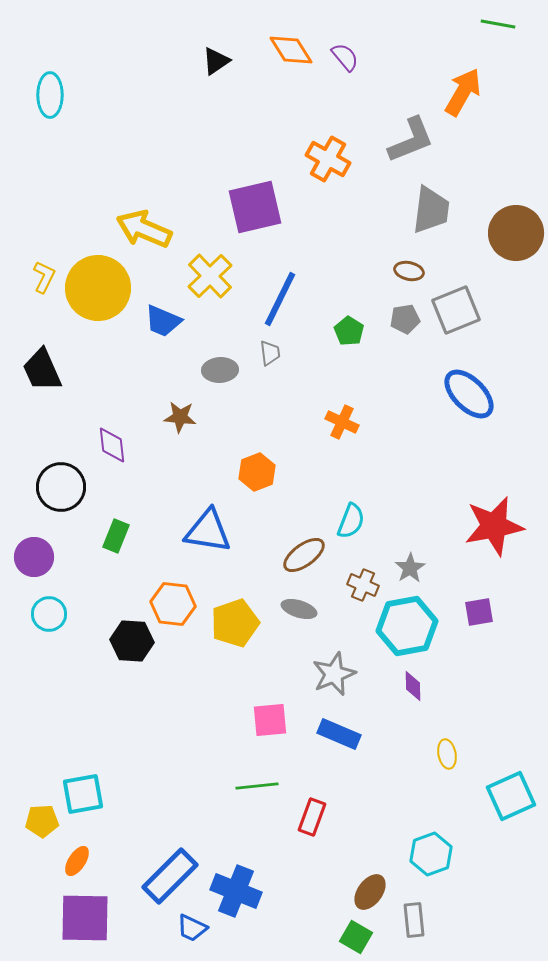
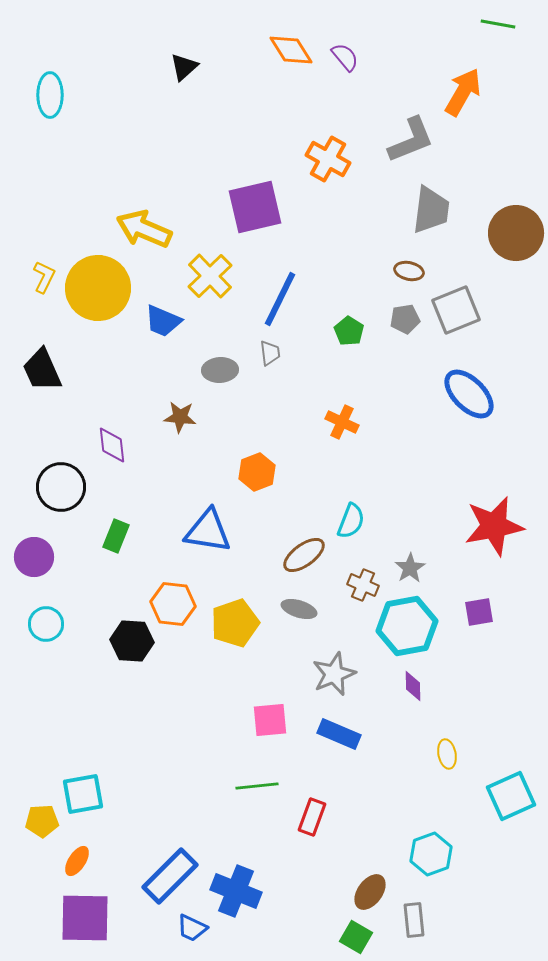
black triangle at (216, 61): moved 32 px left, 6 px down; rotated 8 degrees counterclockwise
cyan circle at (49, 614): moved 3 px left, 10 px down
